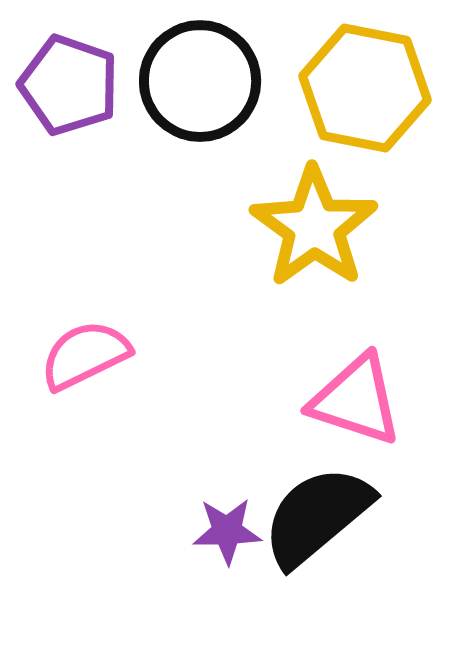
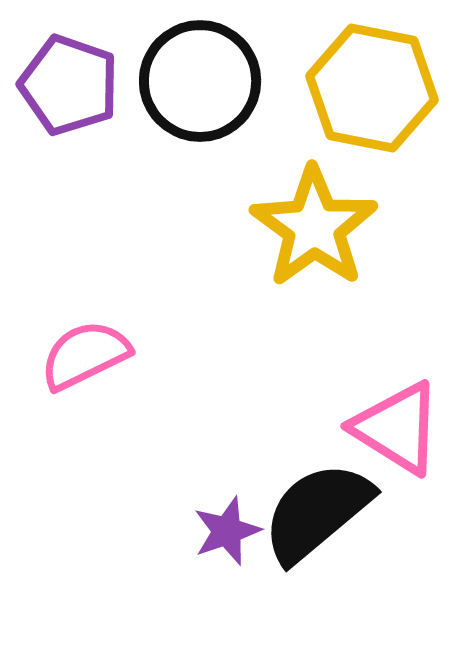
yellow hexagon: moved 7 px right
pink triangle: moved 41 px right, 28 px down; rotated 14 degrees clockwise
black semicircle: moved 4 px up
purple star: rotated 18 degrees counterclockwise
